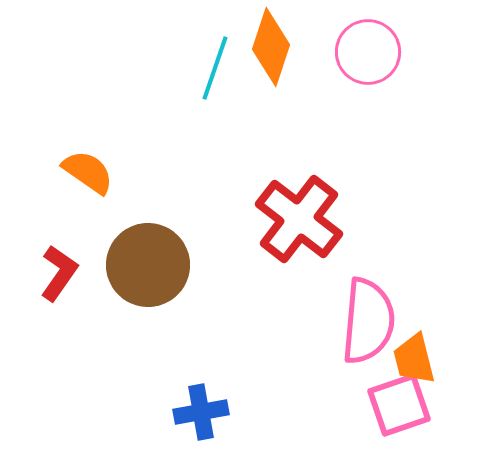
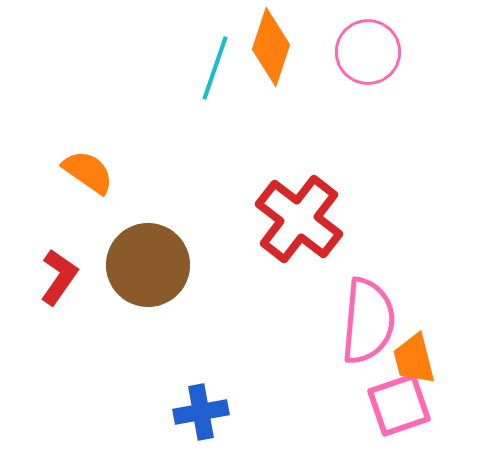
red L-shape: moved 4 px down
